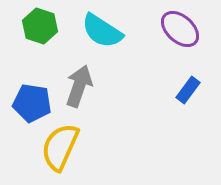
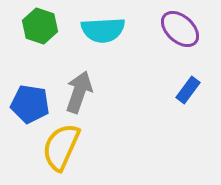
cyan semicircle: moved 1 px right, 1 px up; rotated 36 degrees counterclockwise
gray arrow: moved 6 px down
blue pentagon: moved 2 px left, 1 px down
yellow semicircle: moved 1 px right
